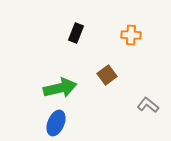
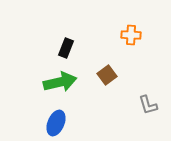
black rectangle: moved 10 px left, 15 px down
green arrow: moved 6 px up
gray L-shape: rotated 145 degrees counterclockwise
